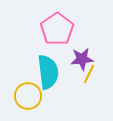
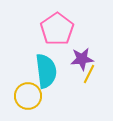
cyan semicircle: moved 2 px left, 1 px up
